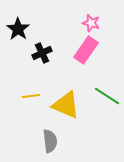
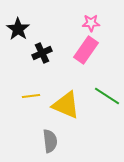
pink star: rotated 18 degrees counterclockwise
